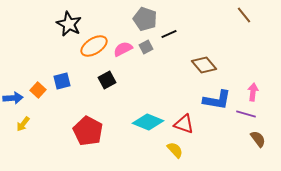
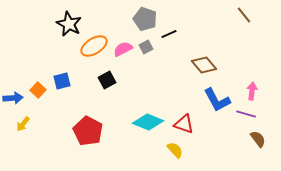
pink arrow: moved 1 px left, 1 px up
blue L-shape: rotated 52 degrees clockwise
